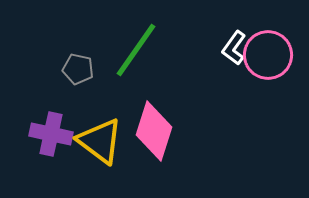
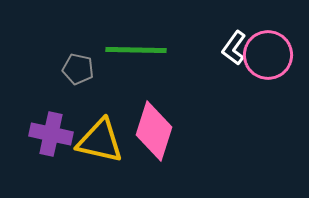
green line: rotated 56 degrees clockwise
yellow triangle: rotated 24 degrees counterclockwise
